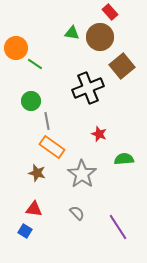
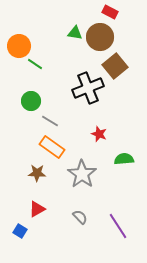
red rectangle: rotated 21 degrees counterclockwise
green triangle: moved 3 px right
orange circle: moved 3 px right, 2 px up
brown square: moved 7 px left
gray line: moved 3 px right; rotated 48 degrees counterclockwise
brown star: rotated 12 degrees counterclockwise
red triangle: moved 3 px right; rotated 36 degrees counterclockwise
gray semicircle: moved 3 px right, 4 px down
purple line: moved 1 px up
blue square: moved 5 px left
